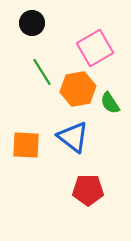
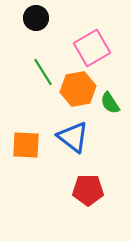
black circle: moved 4 px right, 5 px up
pink square: moved 3 px left
green line: moved 1 px right
